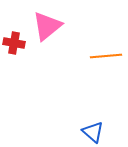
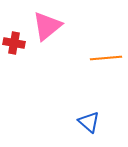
orange line: moved 2 px down
blue triangle: moved 4 px left, 10 px up
